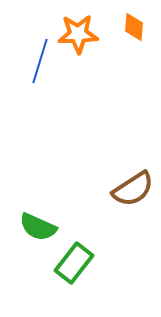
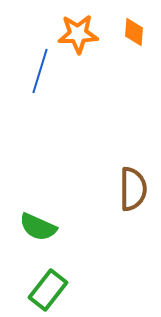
orange diamond: moved 5 px down
blue line: moved 10 px down
brown semicircle: rotated 57 degrees counterclockwise
green rectangle: moved 26 px left, 27 px down
